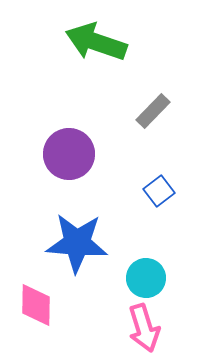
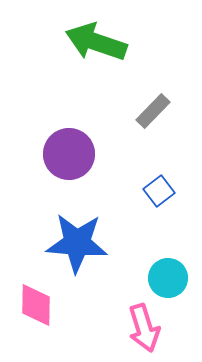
cyan circle: moved 22 px right
